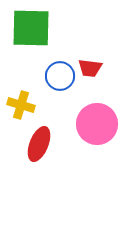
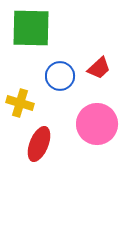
red trapezoid: moved 9 px right; rotated 50 degrees counterclockwise
yellow cross: moved 1 px left, 2 px up
